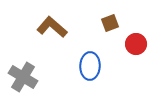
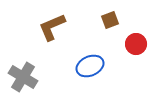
brown square: moved 3 px up
brown L-shape: rotated 64 degrees counterclockwise
blue ellipse: rotated 64 degrees clockwise
